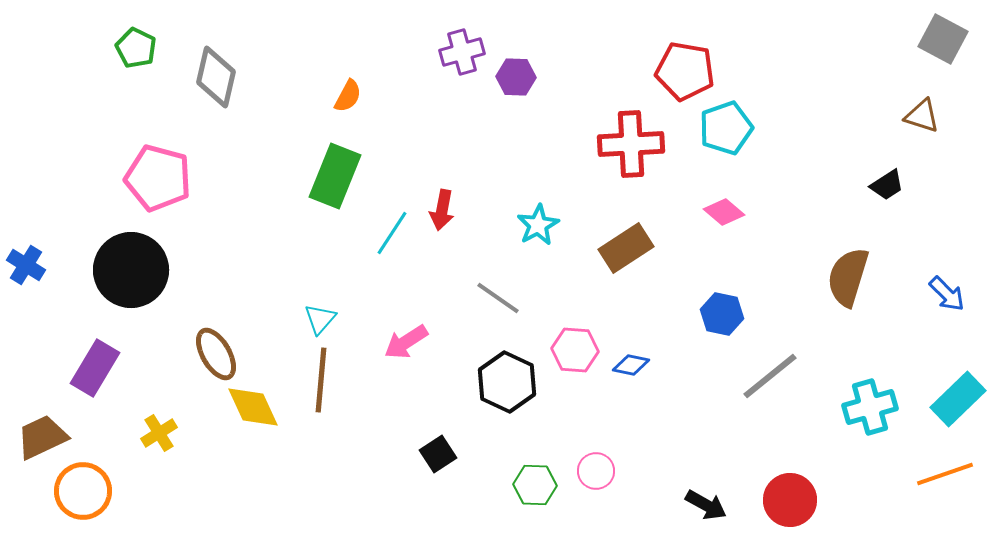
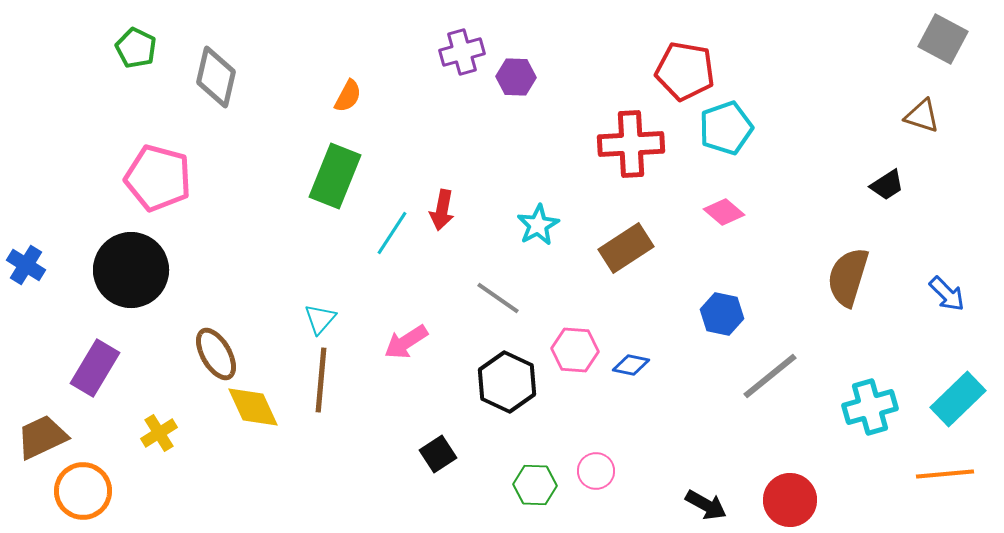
orange line at (945, 474): rotated 14 degrees clockwise
